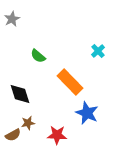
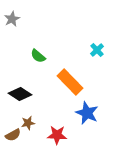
cyan cross: moved 1 px left, 1 px up
black diamond: rotated 40 degrees counterclockwise
